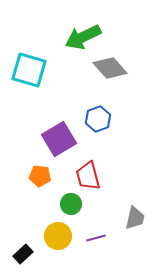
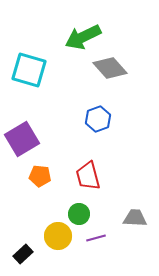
purple square: moved 37 px left
green circle: moved 8 px right, 10 px down
gray trapezoid: rotated 100 degrees counterclockwise
